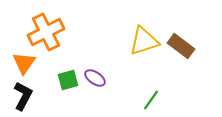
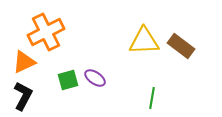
yellow triangle: rotated 16 degrees clockwise
orange triangle: moved 1 px up; rotated 30 degrees clockwise
green line: moved 1 px right, 2 px up; rotated 25 degrees counterclockwise
